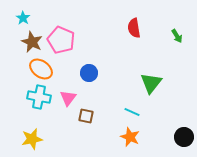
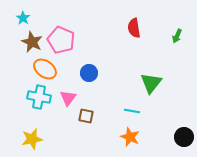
green arrow: rotated 56 degrees clockwise
orange ellipse: moved 4 px right
cyan line: moved 1 px up; rotated 14 degrees counterclockwise
